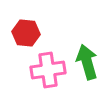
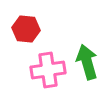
red hexagon: moved 4 px up
